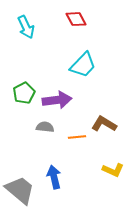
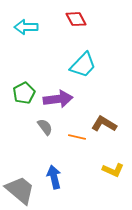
cyan arrow: rotated 115 degrees clockwise
purple arrow: moved 1 px right, 1 px up
gray semicircle: rotated 48 degrees clockwise
orange line: rotated 18 degrees clockwise
